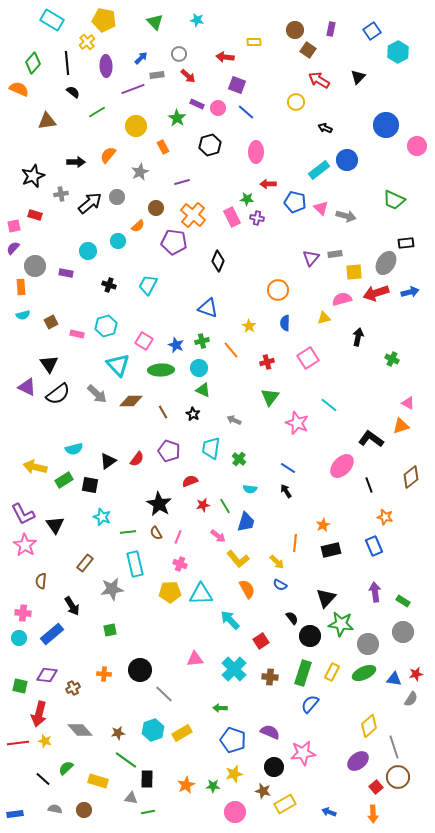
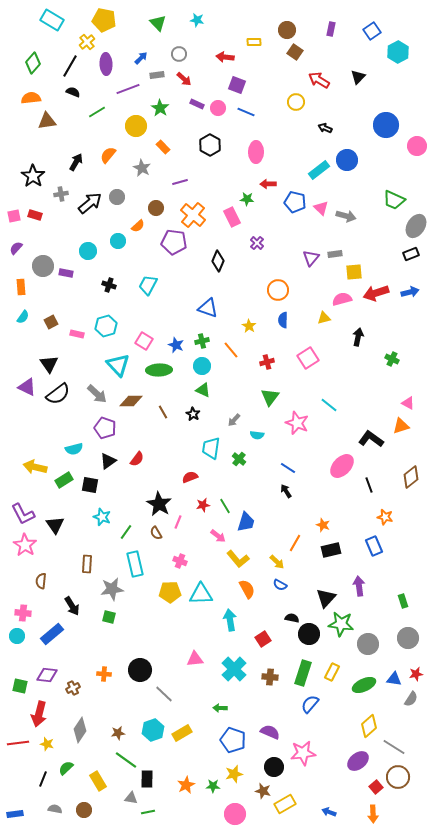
green triangle at (155, 22): moved 3 px right, 1 px down
brown circle at (295, 30): moved 8 px left
brown square at (308, 50): moved 13 px left, 2 px down
black line at (67, 63): moved 3 px right, 3 px down; rotated 35 degrees clockwise
purple ellipse at (106, 66): moved 2 px up
red arrow at (188, 76): moved 4 px left, 3 px down
orange semicircle at (19, 89): moved 12 px right, 9 px down; rotated 30 degrees counterclockwise
purple line at (133, 89): moved 5 px left
black semicircle at (73, 92): rotated 16 degrees counterclockwise
blue line at (246, 112): rotated 18 degrees counterclockwise
green star at (177, 118): moved 17 px left, 10 px up
black hexagon at (210, 145): rotated 15 degrees counterclockwise
orange rectangle at (163, 147): rotated 16 degrees counterclockwise
black arrow at (76, 162): rotated 60 degrees counterclockwise
gray star at (140, 172): moved 2 px right, 4 px up; rotated 18 degrees counterclockwise
black star at (33, 176): rotated 15 degrees counterclockwise
purple line at (182, 182): moved 2 px left
purple cross at (257, 218): moved 25 px down; rotated 32 degrees clockwise
pink square at (14, 226): moved 10 px up
black rectangle at (406, 243): moved 5 px right, 11 px down; rotated 14 degrees counterclockwise
purple semicircle at (13, 248): moved 3 px right
gray ellipse at (386, 263): moved 30 px right, 37 px up
gray circle at (35, 266): moved 8 px right
cyan semicircle at (23, 315): moved 2 px down; rotated 40 degrees counterclockwise
blue semicircle at (285, 323): moved 2 px left, 3 px up
cyan circle at (199, 368): moved 3 px right, 2 px up
green ellipse at (161, 370): moved 2 px left
gray arrow at (234, 420): rotated 72 degrees counterclockwise
purple pentagon at (169, 451): moved 64 px left, 23 px up
red semicircle at (190, 481): moved 4 px up
cyan semicircle at (250, 489): moved 7 px right, 54 px up
orange star at (323, 525): rotated 24 degrees counterclockwise
green line at (128, 532): moved 2 px left; rotated 49 degrees counterclockwise
pink line at (178, 537): moved 15 px up
orange line at (295, 543): rotated 24 degrees clockwise
brown rectangle at (85, 563): moved 2 px right, 1 px down; rotated 36 degrees counterclockwise
pink cross at (180, 564): moved 3 px up
purple arrow at (375, 592): moved 16 px left, 6 px up
green rectangle at (403, 601): rotated 40 degrees clockwise
black semicircle at (292, 618): rotated 40 degrees counterclockwise
cyan arrow at (230, 620): rotated 35 degrees clockwise
green square at (110, 630): moved 1 px left, 13 px up; rotated 24 degrees clockwise
gray circle at (403, 632): moved 5 px right, 6 px down
black circle at (310, 636): moved 1 px left, 2 px up
cyan circle at (19, 638): moved 2 px left, 2 px up
red square at (261, 641): moved 2 px right, 2 px up
green ellipse at (364, 673): moved 12 px down
gray diamond at (80, 730): rotated 75 degrees clockwise
yellow star at (45, 741): moved 2 px right, 3 px down
gray line at (394, 747): rotated 40 degrees counterclockwise
black line at (43, 779): rotated 70 degrees clockwise
yellow rectangle at (98, 781): rotated 42 degrees clockwise
pink circle at (235, 812): moved 2 px down
